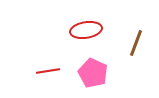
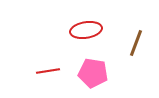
pink pentagon: rotated 16 degrees counterclockwise
